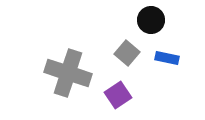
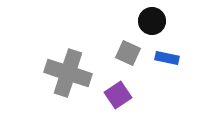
black circle: moved 1 px right, 1 px down
gray square: moved 1 px right; rotated 15 degrees counterclockwise
